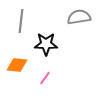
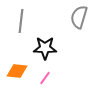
gray semicircle: rotated 65 degrees counterclockwise
black star: moved 1 px left, 4 px down
orange diamond: moved 6 px down
